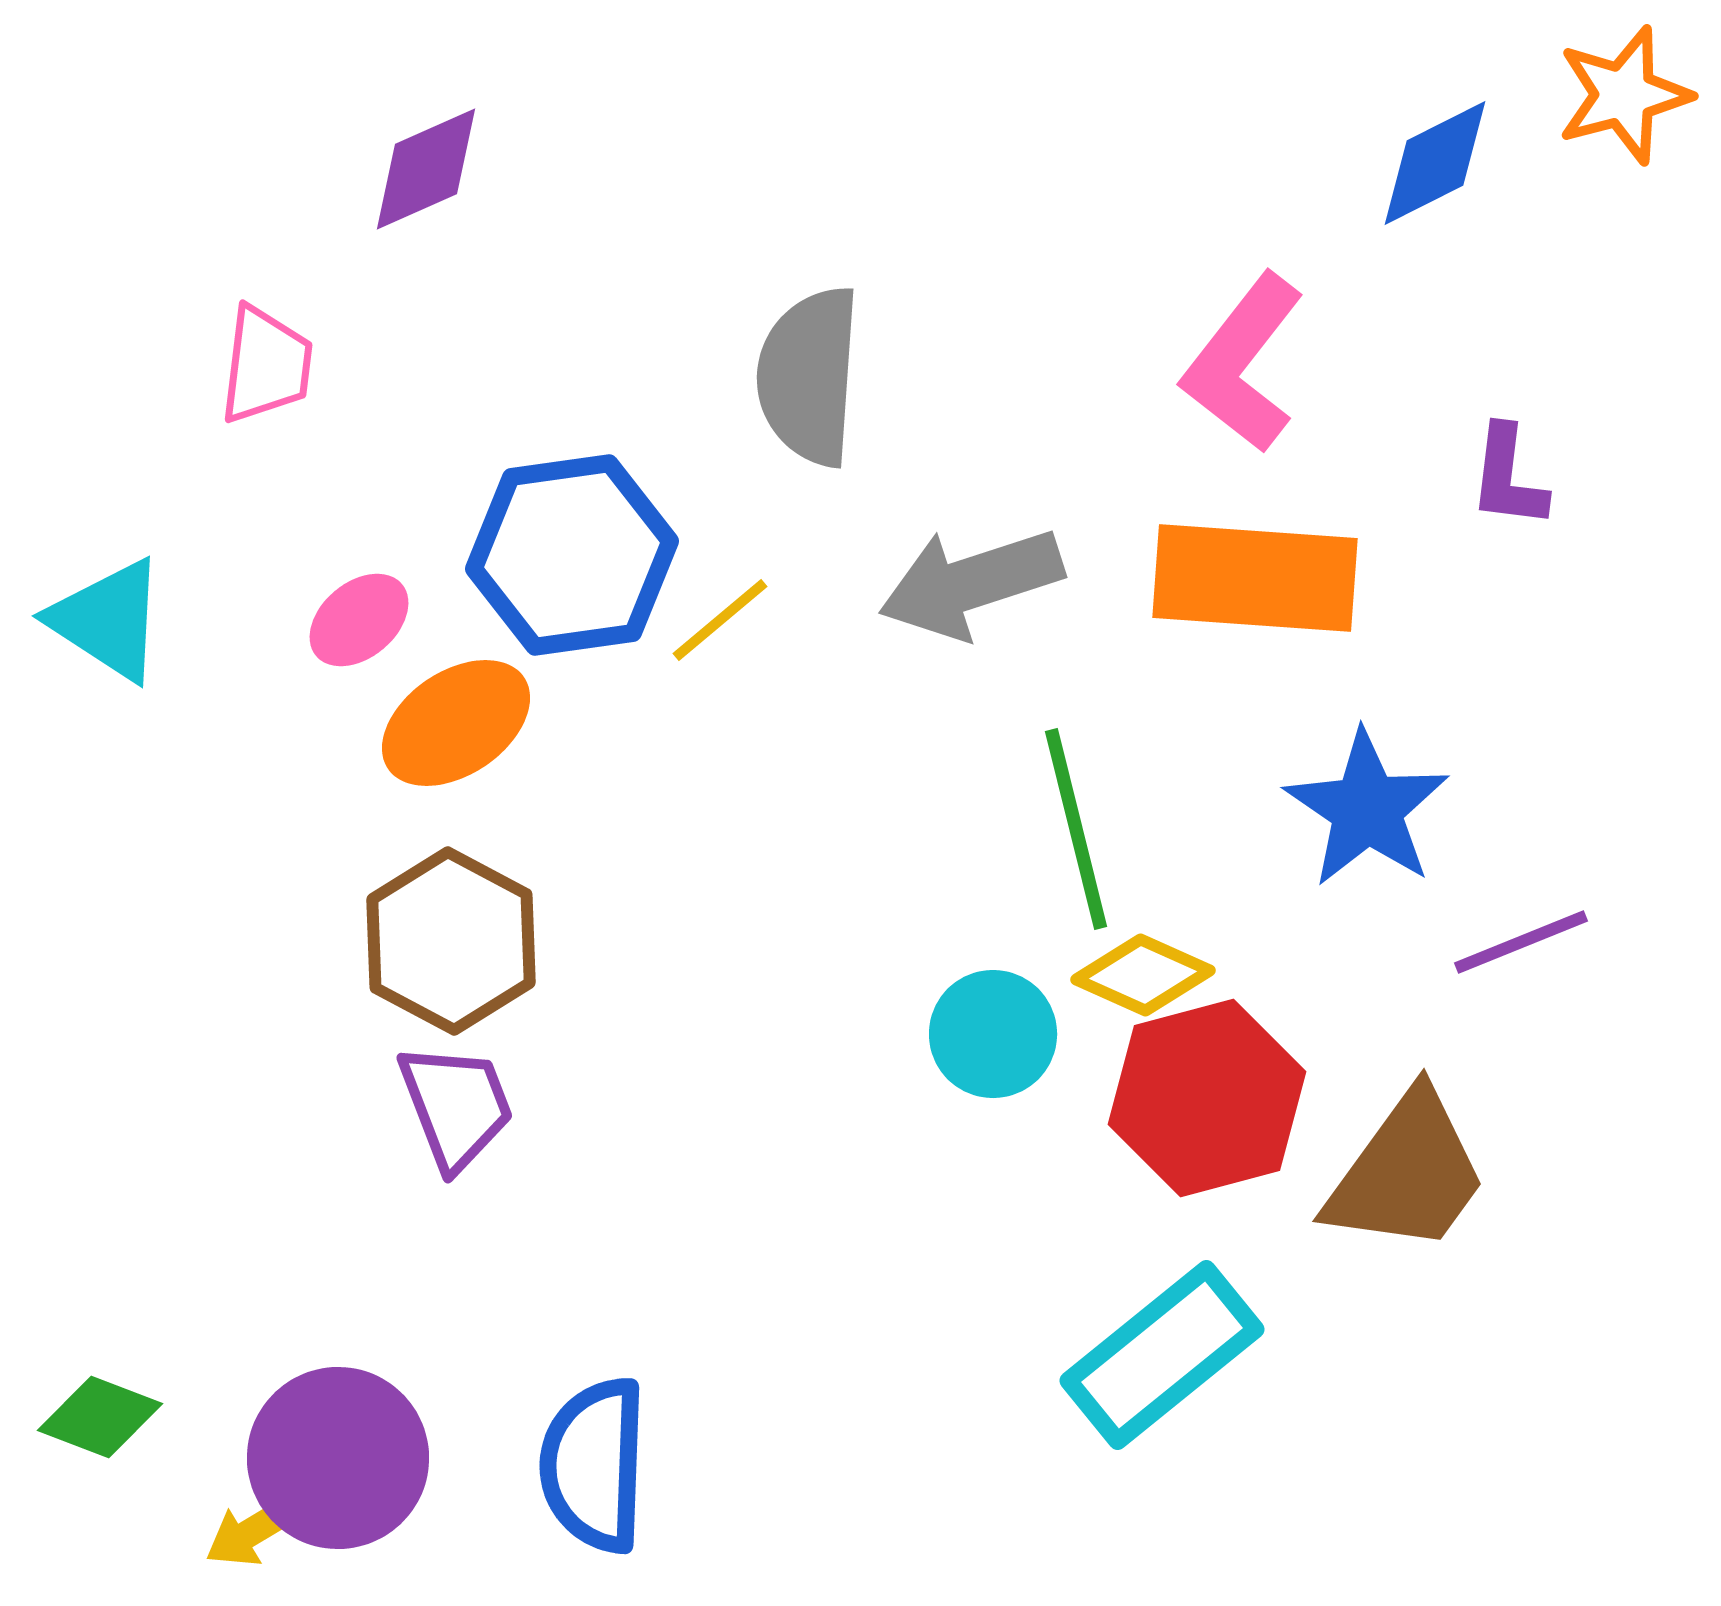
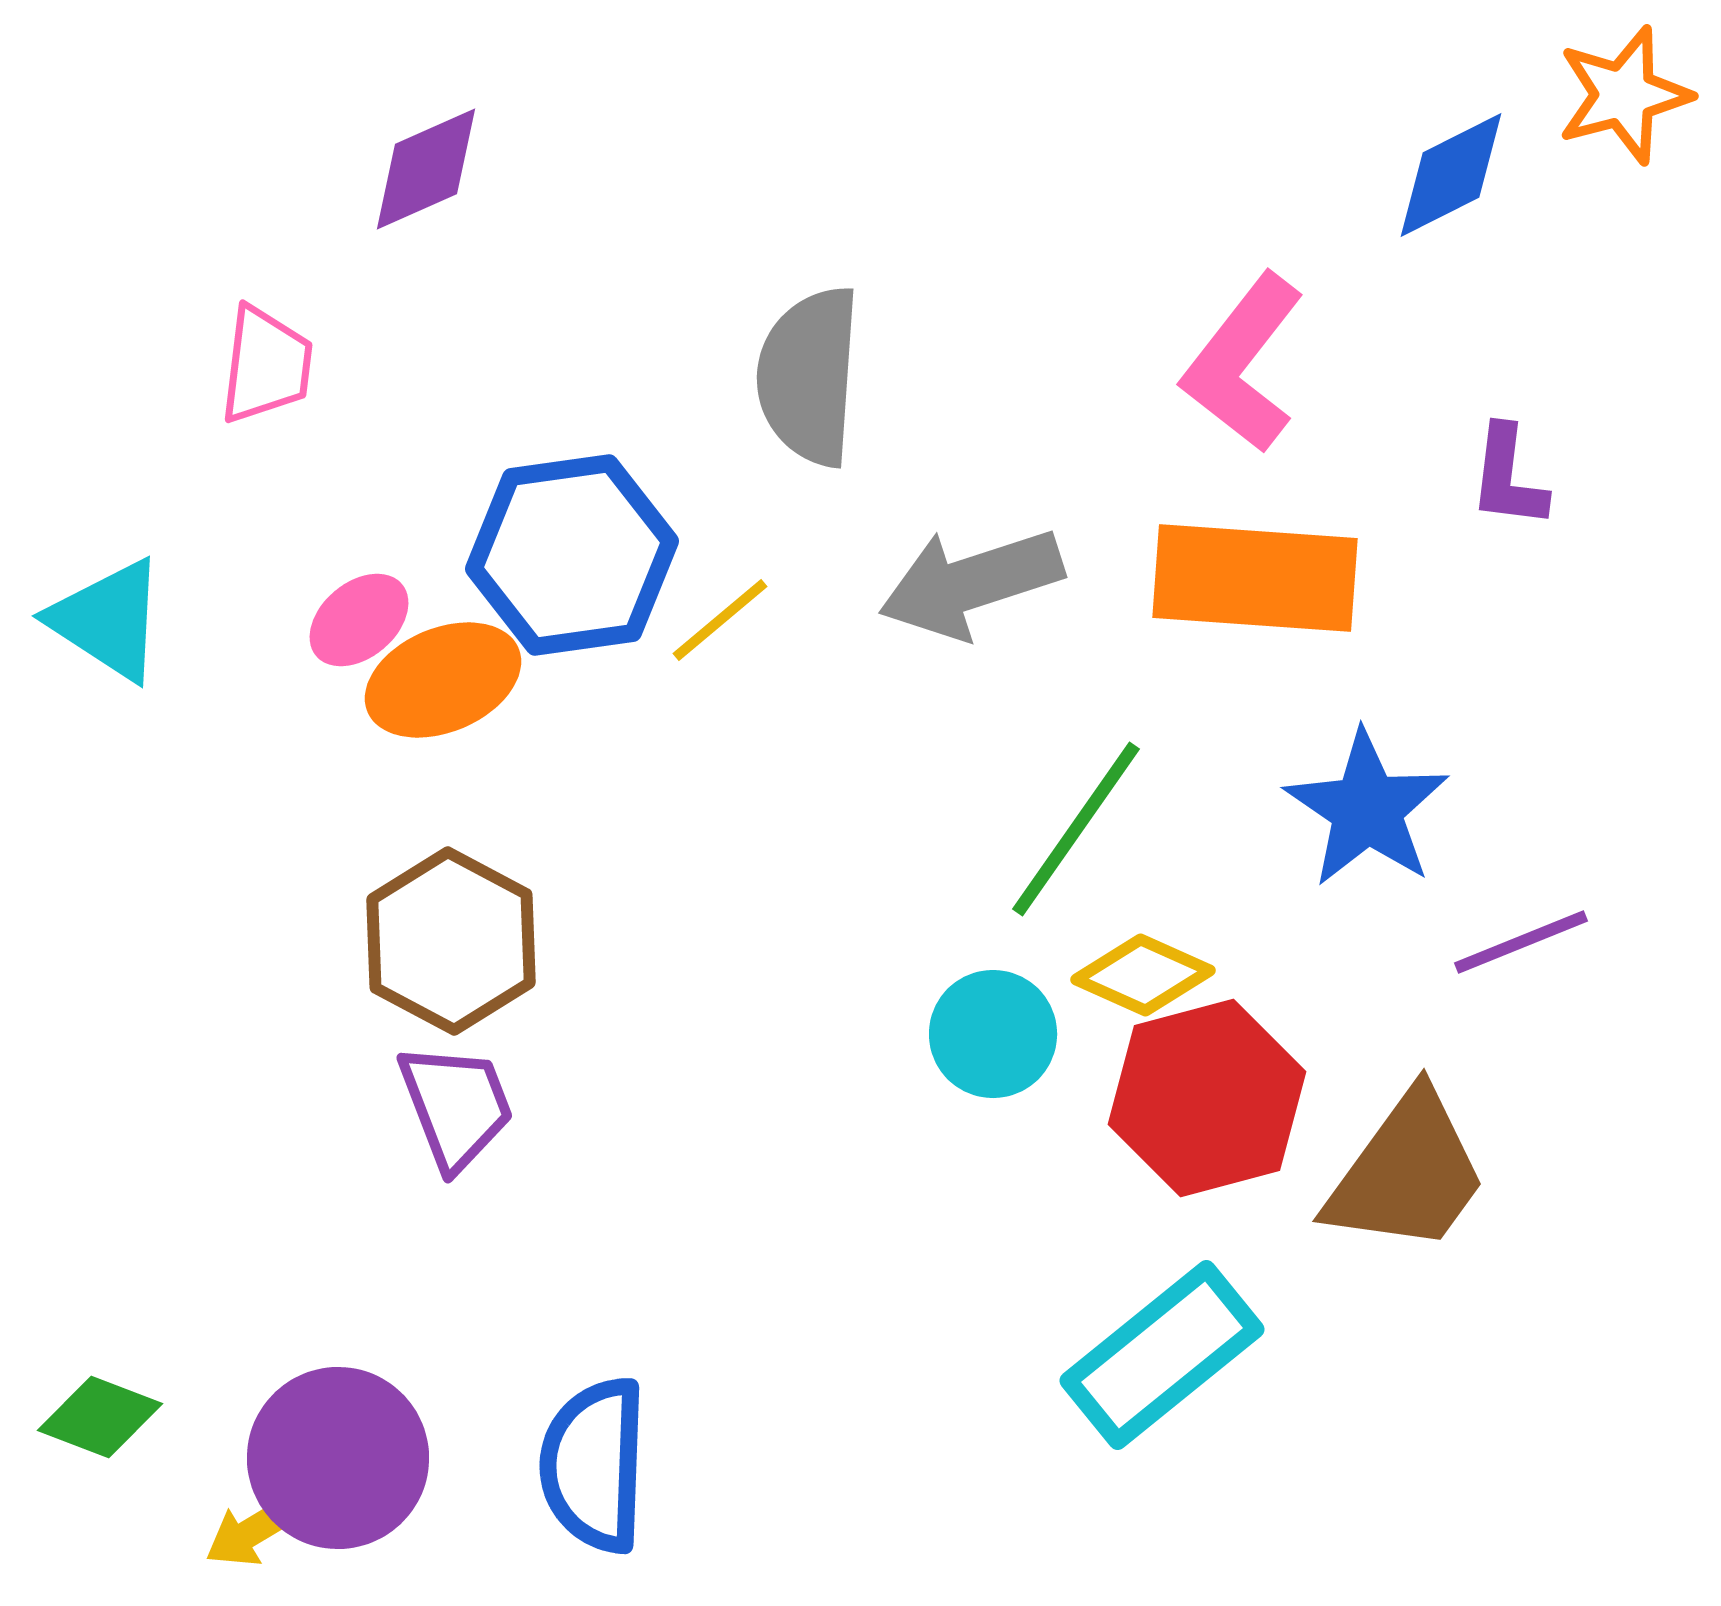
blue diamond: moved 16 px right, 12 px down
orange ellipse: moved 13 px left, 43 px up; rotated 11 degrees clockwise
green line: rotated 49 degrees clockwise
